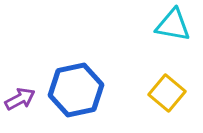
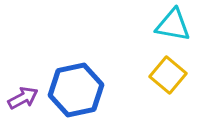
yellow square: moved 1 px right, 18 px up
purple arrow: moved 3 px right, 1 px up
